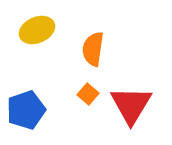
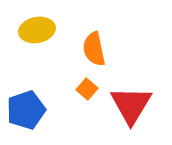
yellow ellipse: rotated 12 degrees clockwise
orange semicircle: moved 1 px right; rotated 20 degrees counterclockwise
orange square: moved 1 px left, 5 px up
